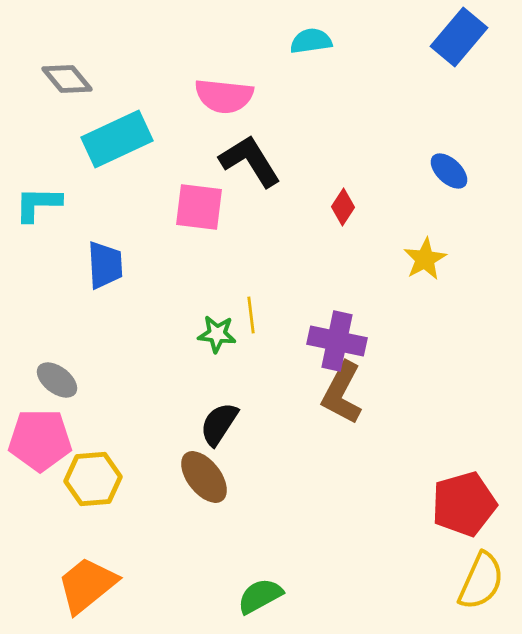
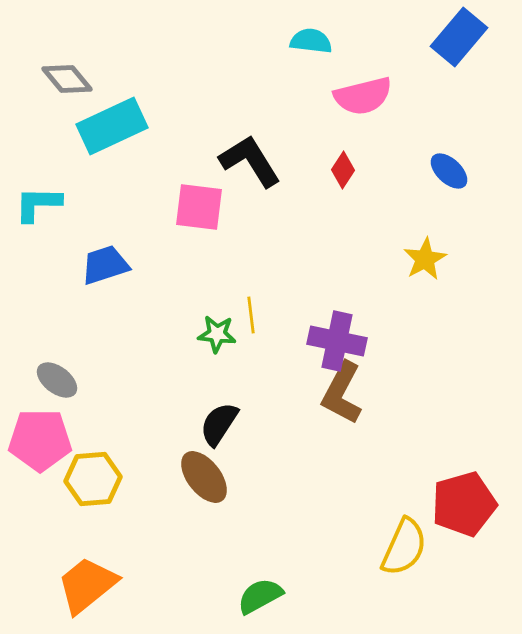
cyan semicircle: rotated 15 degrees clockwise
pink semicircle: moved 139 px right; rotated 20 degrees counterclockwise
cyan rectangle: moved 5 px left, 13 px up
red diamond: moved 37 px up
blue trapezoid: rotated 105 degrees counterclockwise
yellow semicircle: moved 77 px left, 34 px up
